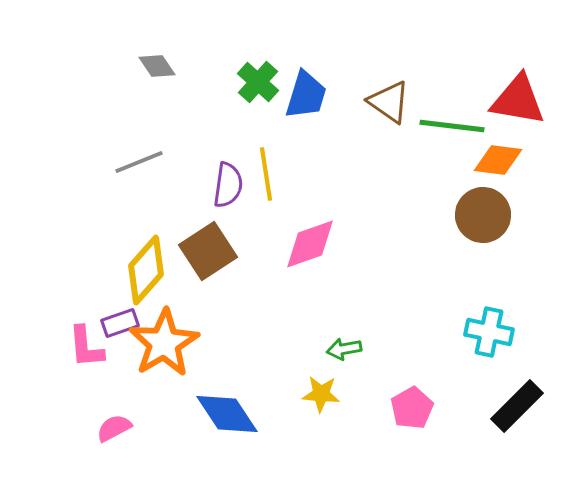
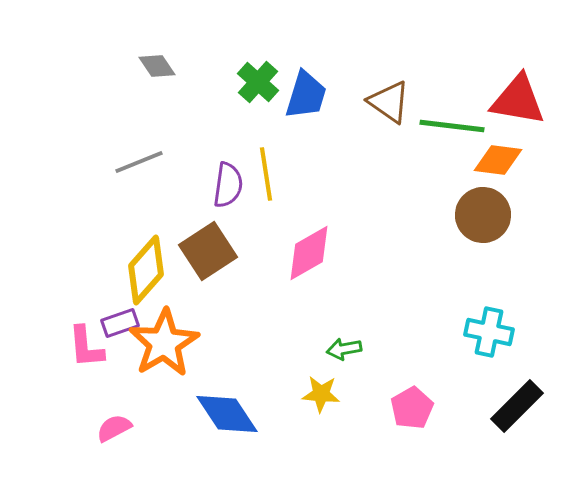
pink diamond: moved 1 px left, 9 px down; rotated 10 degrees counterclockwise
